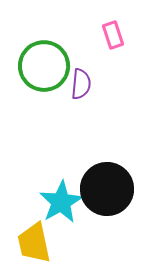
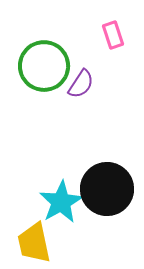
purple semicircle: rotated 28 degrees clockwise
